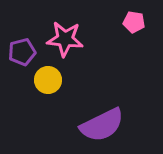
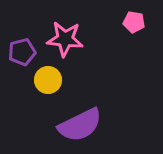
purple semicircle: moved 22 px left
